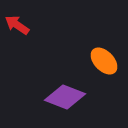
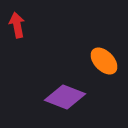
red arrow: rotated 45 degrees clockwise
